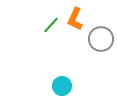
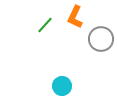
orange L-shape: moved 2 px up
green line: moved 6 px left
